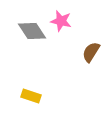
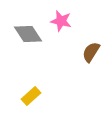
gray diamond: moved 4 px left, 3 px down
yellow rectangle: rotated 60 degrees counterclockwise
